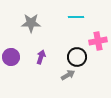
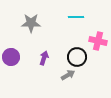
pink cross: rotated 24 degrees clockwise
purple arrow: moved 3 px right, 1 px down
